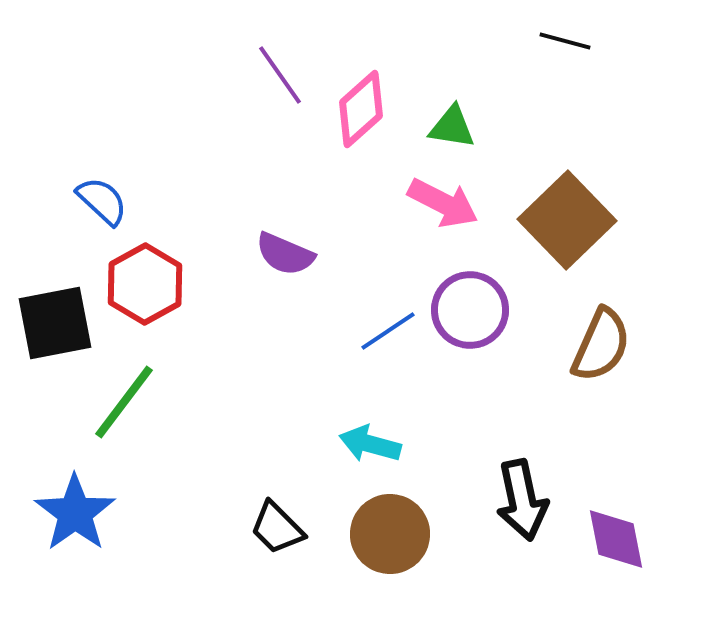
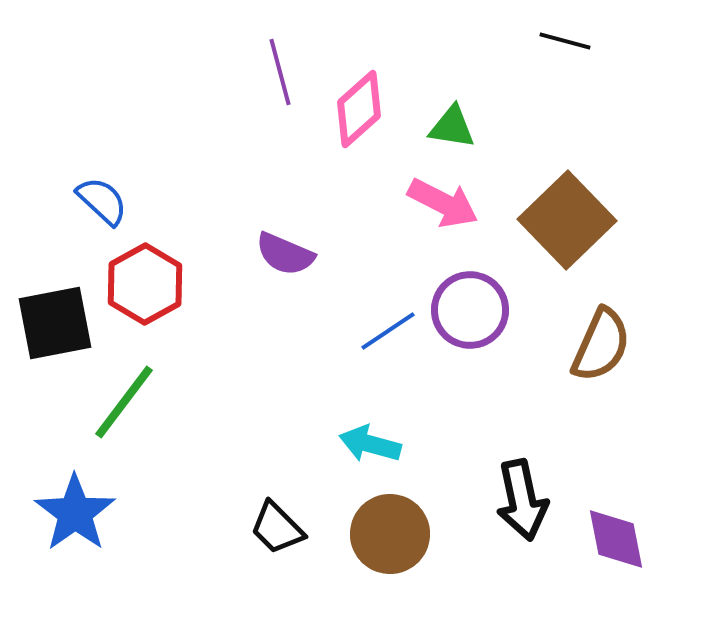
purple line: moved 3 px up; rotated 20 degrees clockwise
pink diamond: moved 2 px left
